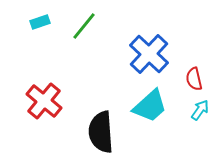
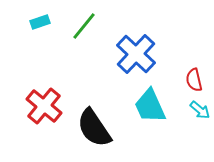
blue cross: moved 13 px left
red semicircle: moved 1 px down
red cross: moved 5 px down
cyan trapezoid: rotated 108 degrees clockwise
cyan arrow: rotated 95 degrees clockwise
black semicircle: moved 7 px left, 4 px up; rotated 30 degrees counterclockwise
